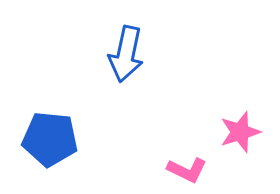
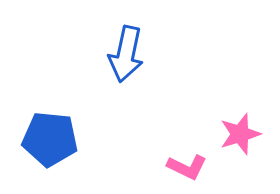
pink star: moved 2 px down
pink L-shape: moved 3 px up
